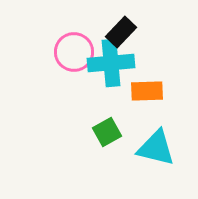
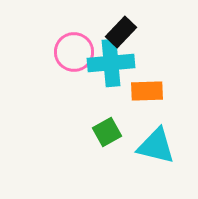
cyan triangle: moved 2 px up
